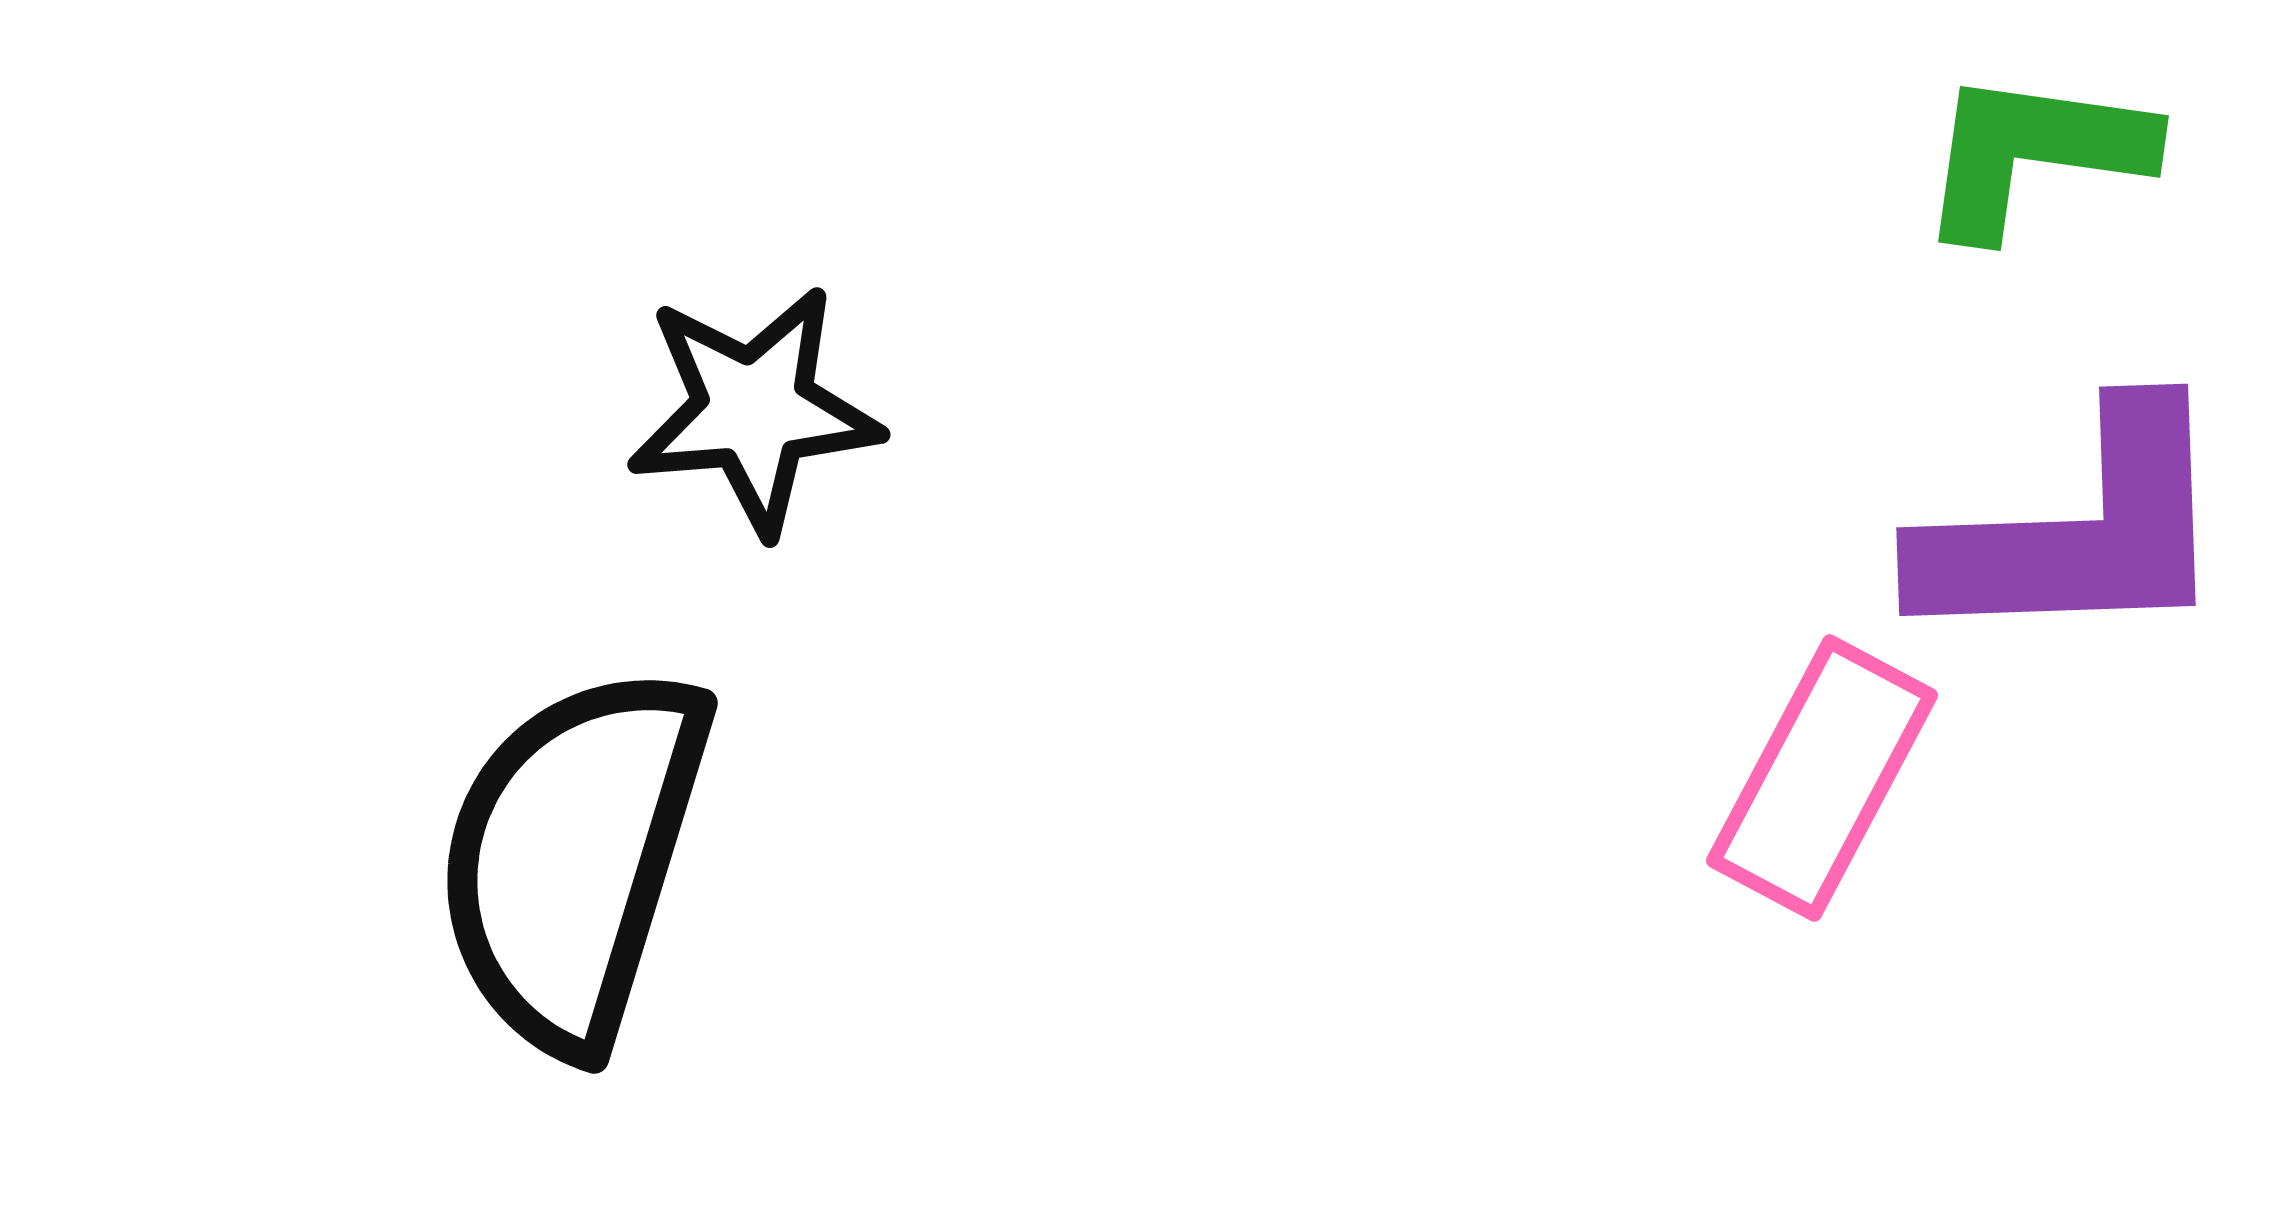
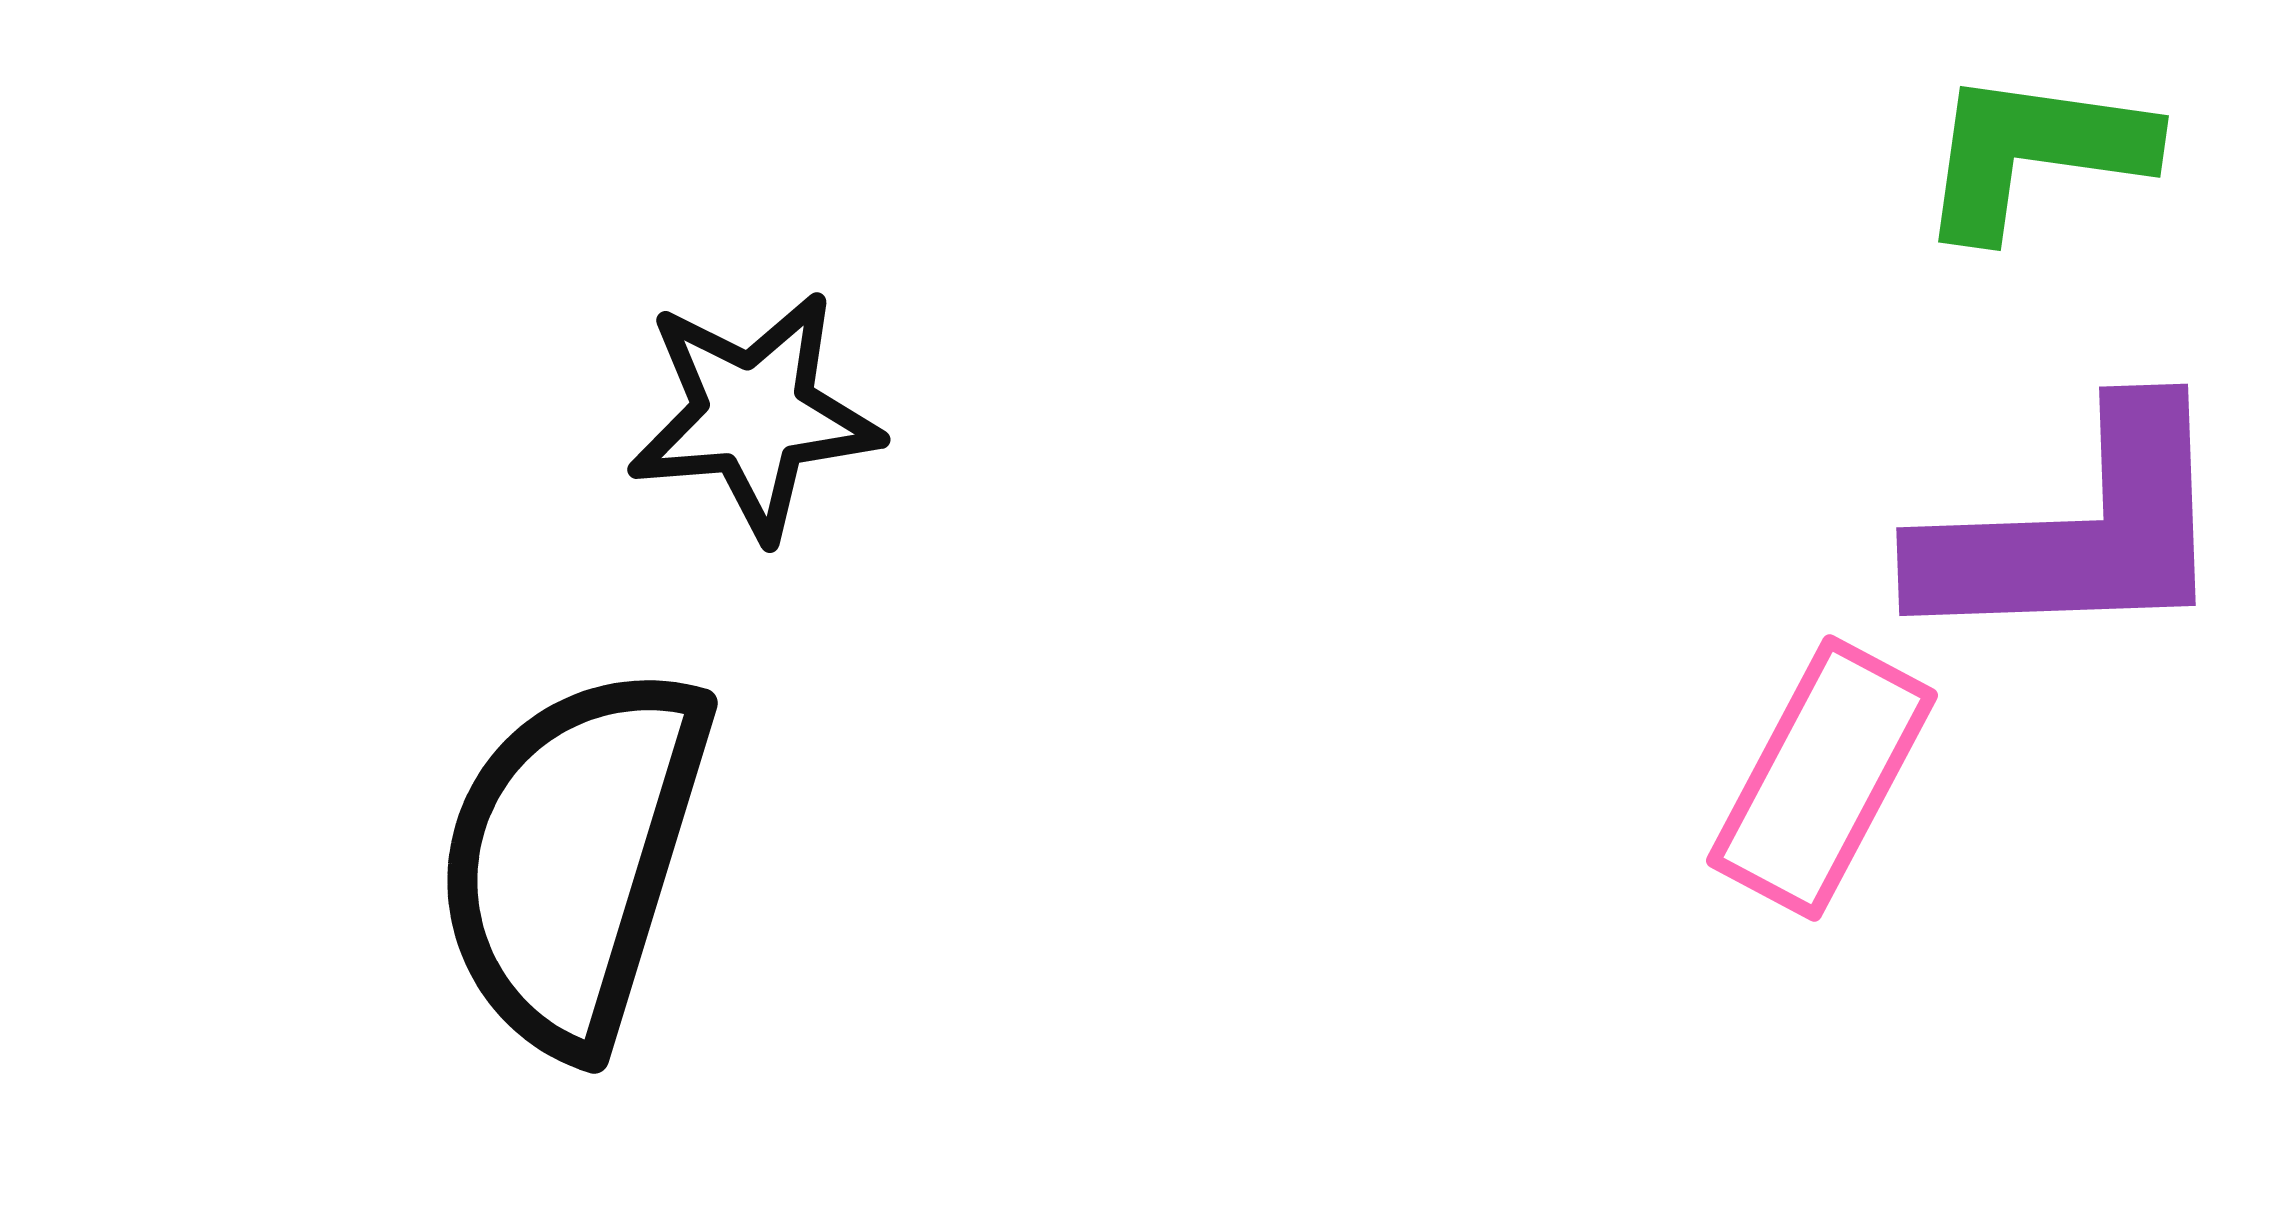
black star: moved 5 px down
